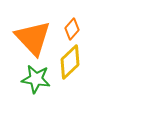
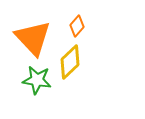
orange diamond: moved 5 px right, 3 px up
green star: moved 1 px right, 1 px down
